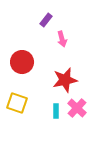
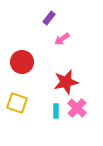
purple rectangle: moved 3 px right, 2 px up
pink arrow: rotated 70 degrees clockwise
red star: moved 1 px right, 2 px down
